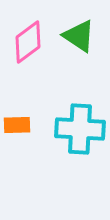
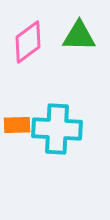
green triangle: rotated 33 degrees counterclockwise
cyan cross: moved 23 px left
